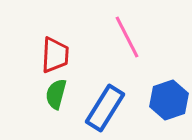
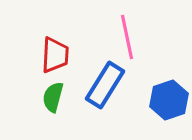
pink line: rotated 15 degrees clockwise
green semicircle: moved 3 px left, 3 px down
blue rectangle: moved 23 px up
